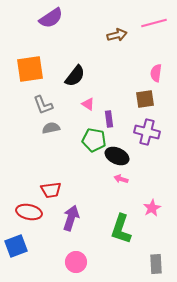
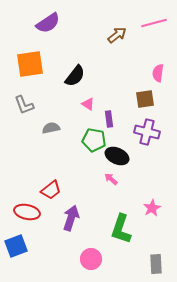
purple semicircle: moved 3 px left, 5 px down
brown arrow: rotated 24 degrees counterclockwise
orange square: moved 5 px up
pink semicircle: moved 2 px right
gray L-shape: moved 19 px left
pink arrow: moved 10 px left; rotated 24 degrees clockwise
red trapezoid: rotated 30 degrees counterclockwise
red ellipse: moved 2 px left
pink circle: moved 15 px right, 3 px up
